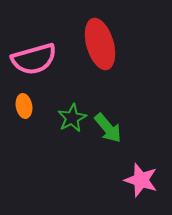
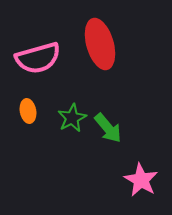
pink semicircle: moved 4 px right, 1 px up
orange ellipse: moved 4 px right, 5 px down
pink star: rotated 12 degrees clockwise
